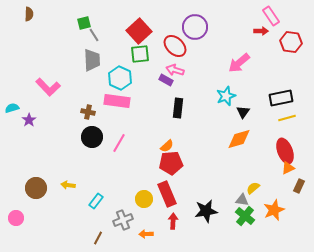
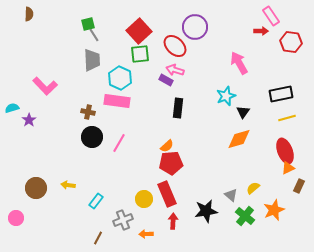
green square at (84, 23): moved 4 px right, 1 px down
pink arrow at (239, 63): rotated 100 degrees clockwise
pink L-shape at (48, 87): moved 3 px left, 1 px up
black rectangle at (281, 98): moved 4 px up
gray triangle at (242, 200): moved 11 px left, 5 px up; rotated 32 degrees clockwise
